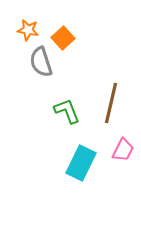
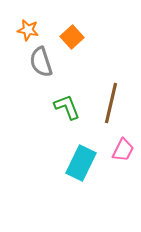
orange square: moved 9 px right, 1 px up
green L-shape: moved 4 px up
